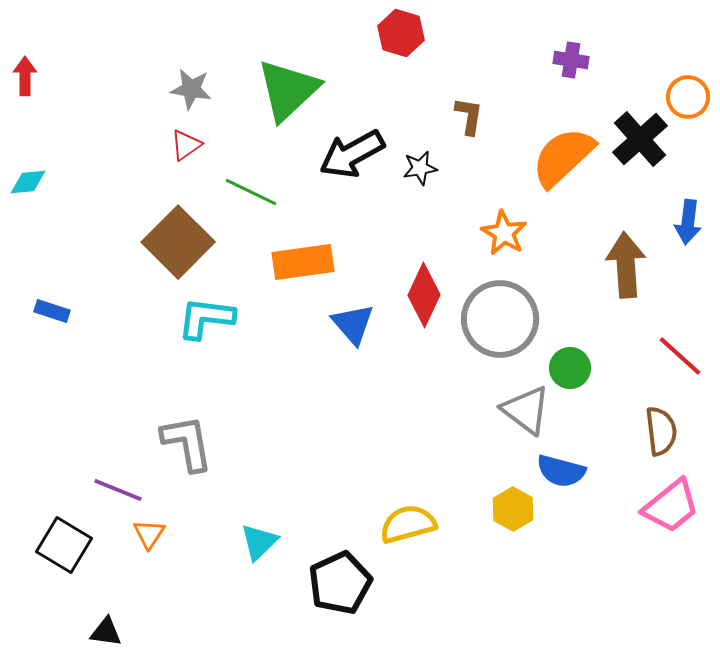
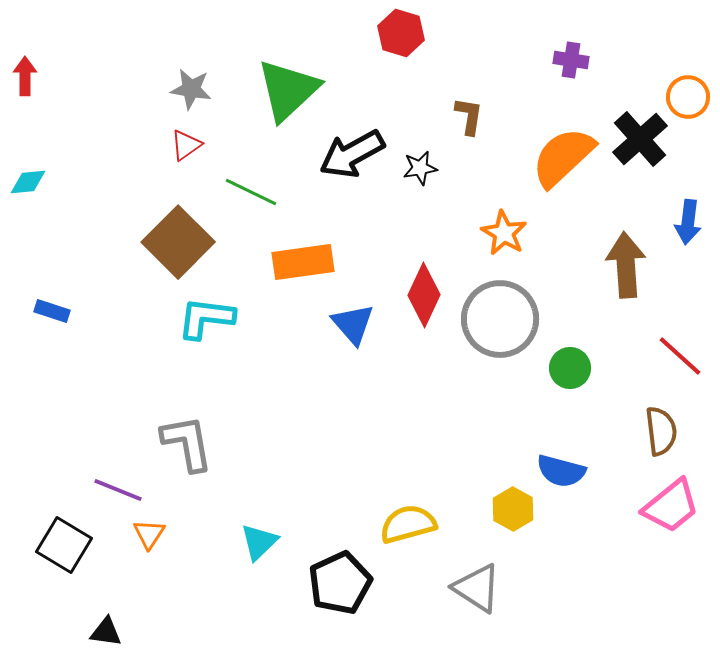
gray triangle: moved 49 px left, 178 px down; rotated 4 degrees counterclockwise
